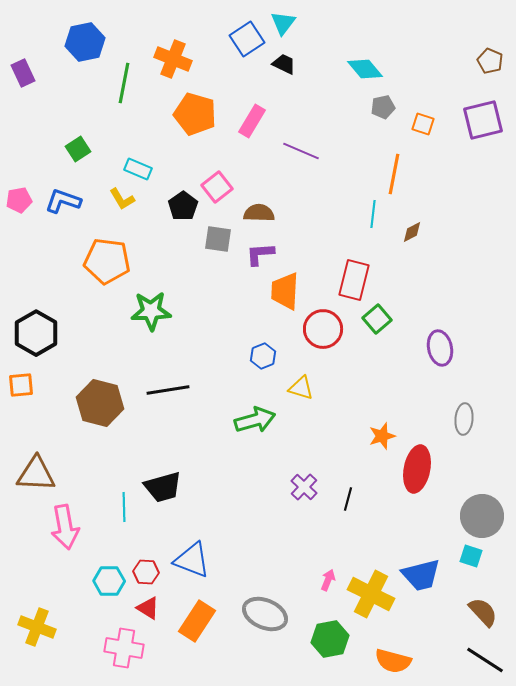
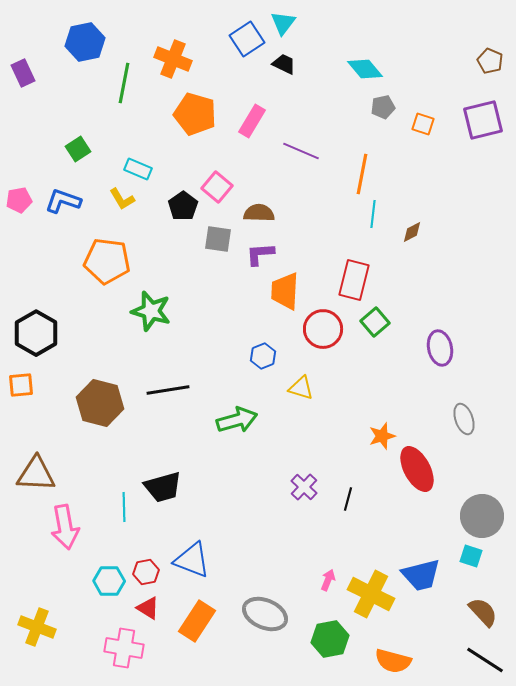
orange line at (394, 174): moved 32 px left
pink square at (217, 187): rotated 12 degrees counterclockwise
green star at (151, 311): rotated 18 degrees clockwise
green square at (377, 319): moved 2 px left, 3 px down
gray ellipse at (464, 419): rotated 24 degrees counterclockwise
green arrow at (255, 420): moved 18 px left
red ellipse at (417, 469): rotated 39 degrees counterclockwise
red hexagon at (146, 572): rotated 15 degrees counterclockwise
